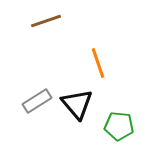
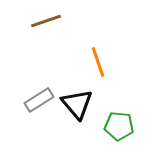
orange line: moved 1 px up
gray rectangle: moved 2 px right, 1 px up
